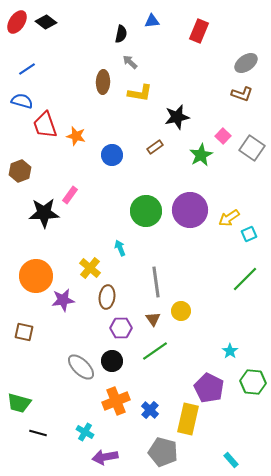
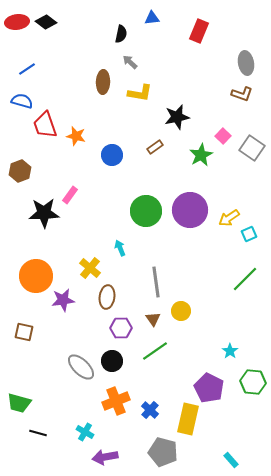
blue triangle at (152, 21): moved 3 px up
red ellipse at (17, 22): rotated 50 degrees clockwise
gray ellipse at (246, 63): rotated 65 degrees counterclockwise
